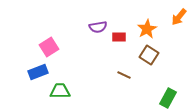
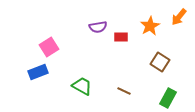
orange star: moved 3 px right, 3 px up
red rectangle: moved 2 px right
brown square: moved 11 px right, 7 px down
brown line: moved 16 px down
green trapezoid: moved 22 px right, 5 px up; rotated 30 degrees clockwise
